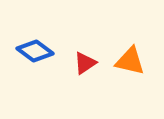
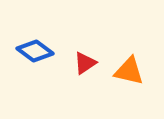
orange triangle: moved 1 px left, 10 px down
